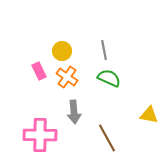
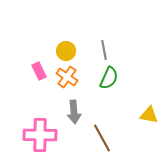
yellow circle: moved 4 px right
green semicircle: rotated 90 degrees clockwise
brown line: moved 5 px left
